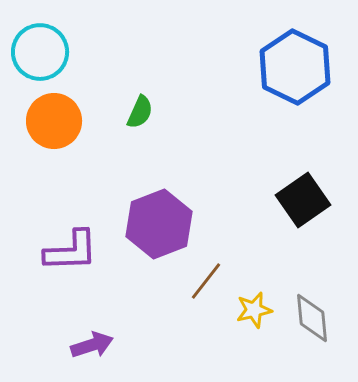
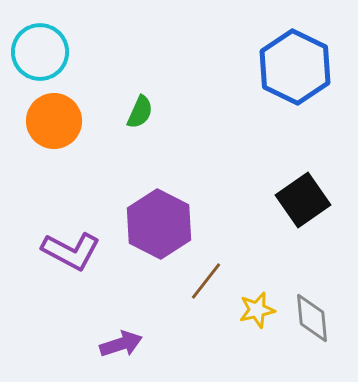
purple hexagon: rotated 12 degrees counterclockwise
purple L-shape: rotated 30 degrees clockwise
yellow star: moved 3 px right
purple arrow: moved 29 px right, 1 px up
